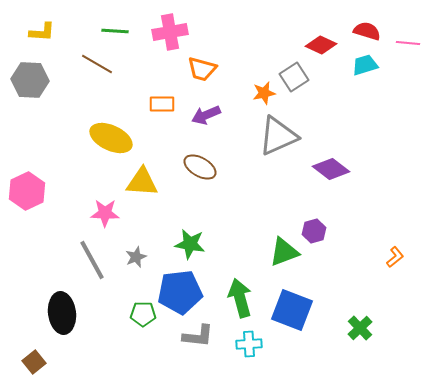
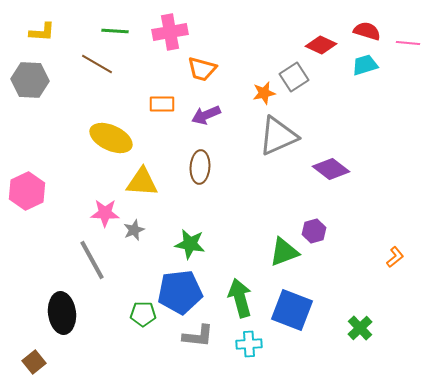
brown ellipse: rotated 64 degrees clockwise
gray star: moved 2 px left, 27 px up
